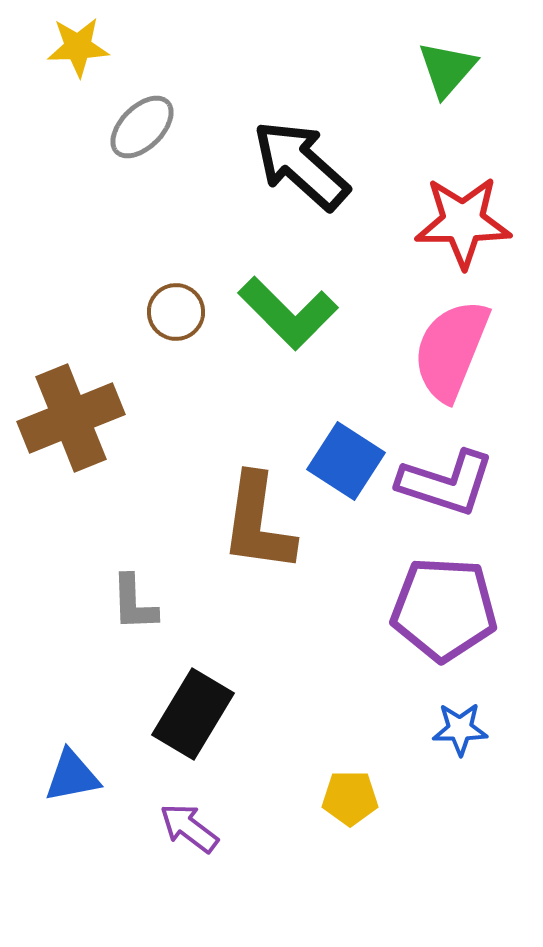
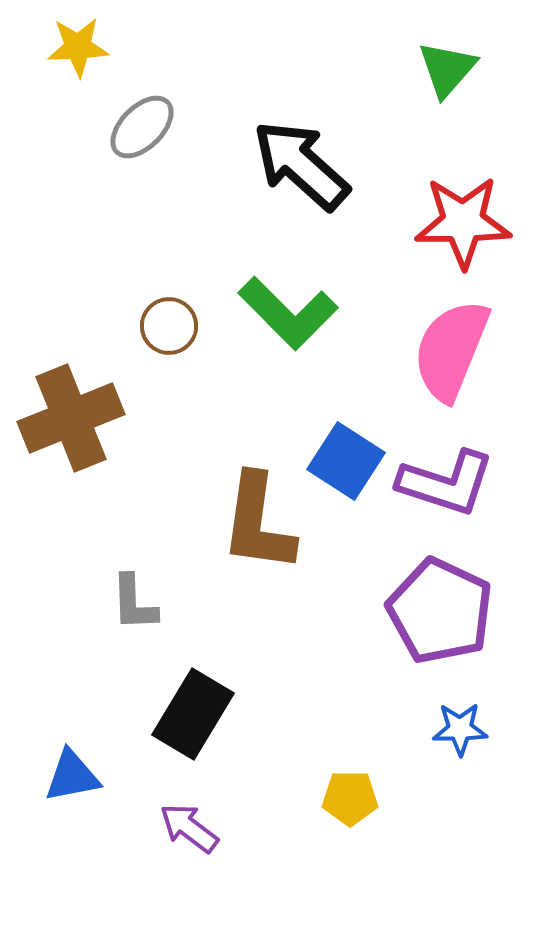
brown circle: moved 7 px left, 14 px down
purple pentagon: moved 4 px left, 2 px down; rotated 22 degrees clockwise
